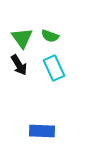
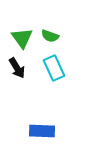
black arrow: moved 2 px left, 3 px down
